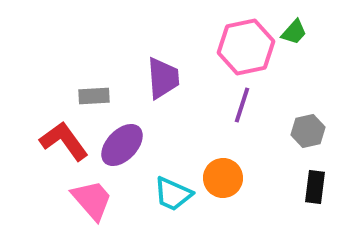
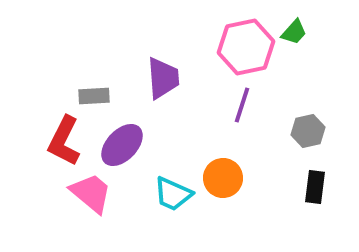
red L-shape: rotated 117 degrees counterclockwise
pink trapezoid: moved 1 px left, 7 px up; rotated 9 degrees counterclockwise
